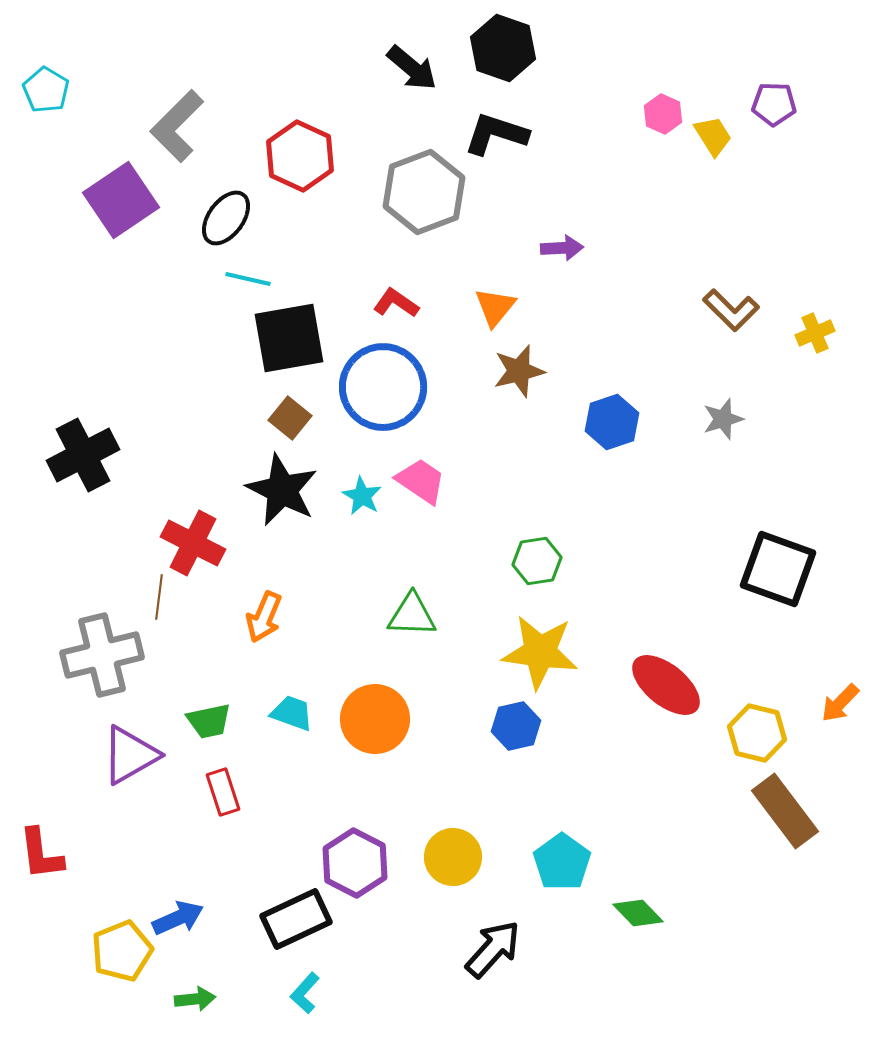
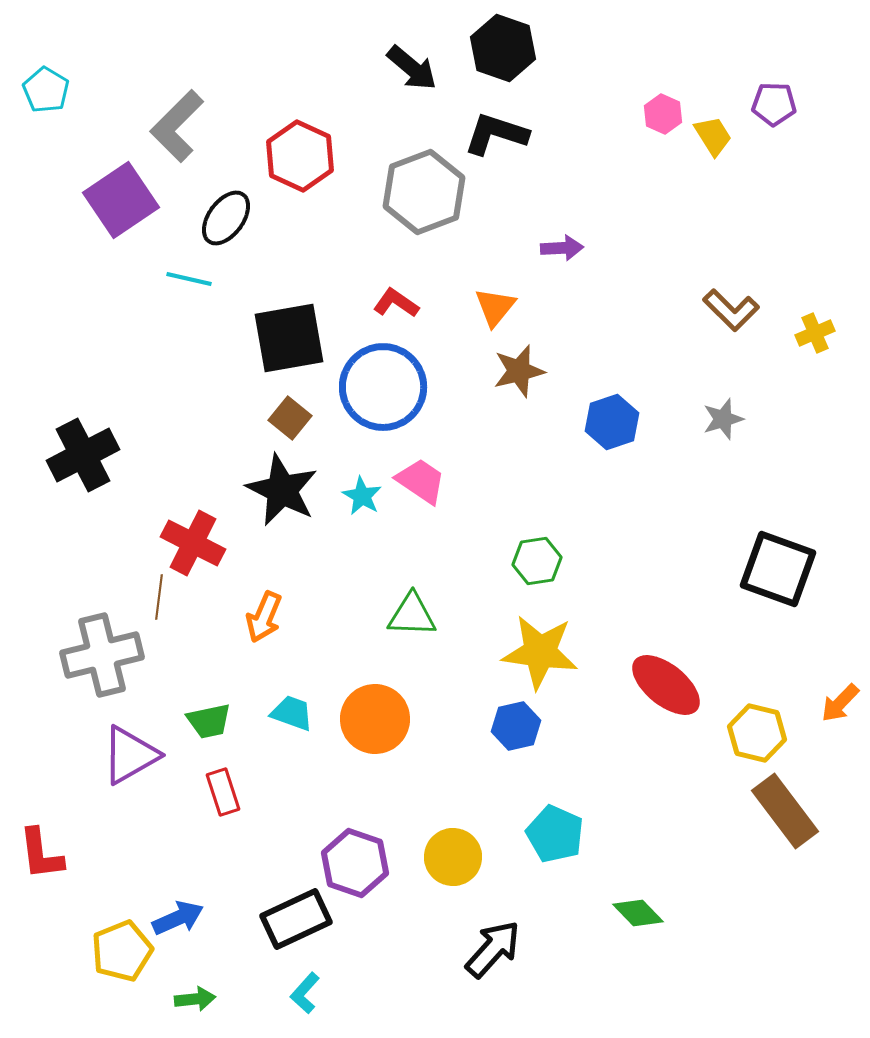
cyan line at (248, 279): moved 59 px left
cyan pentagon at (562, 862): moved 7 px left, 28 px up; rotated 12 degrees counterclockwise
purple hexagon at (355, 863): rotated 8 degrees counterclockwise
